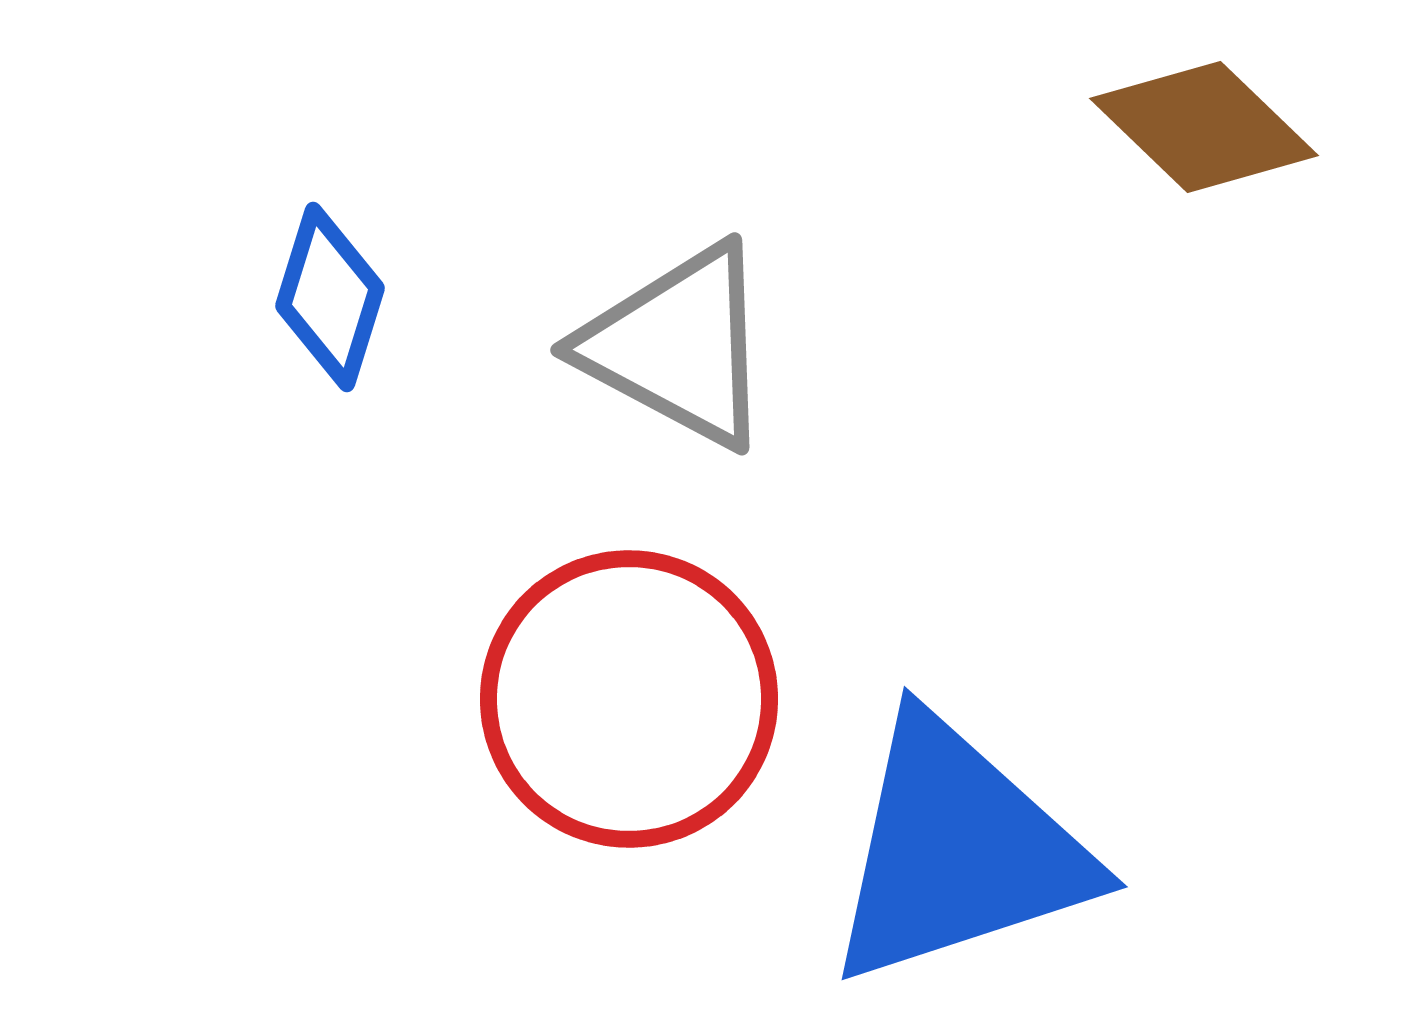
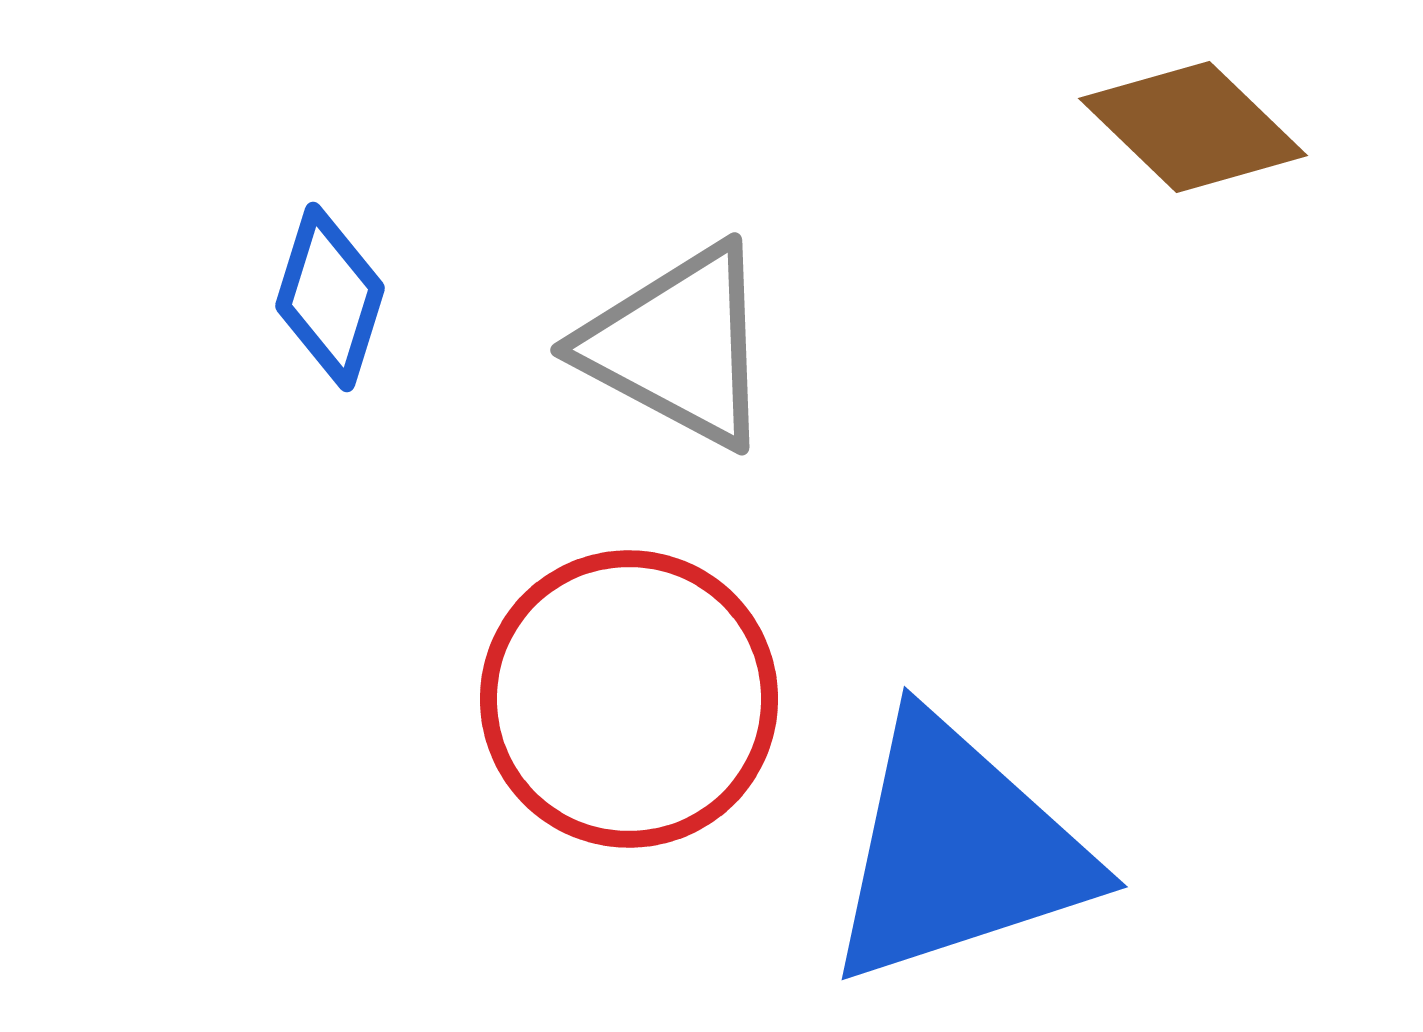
brown diamond: moved 11 px left
